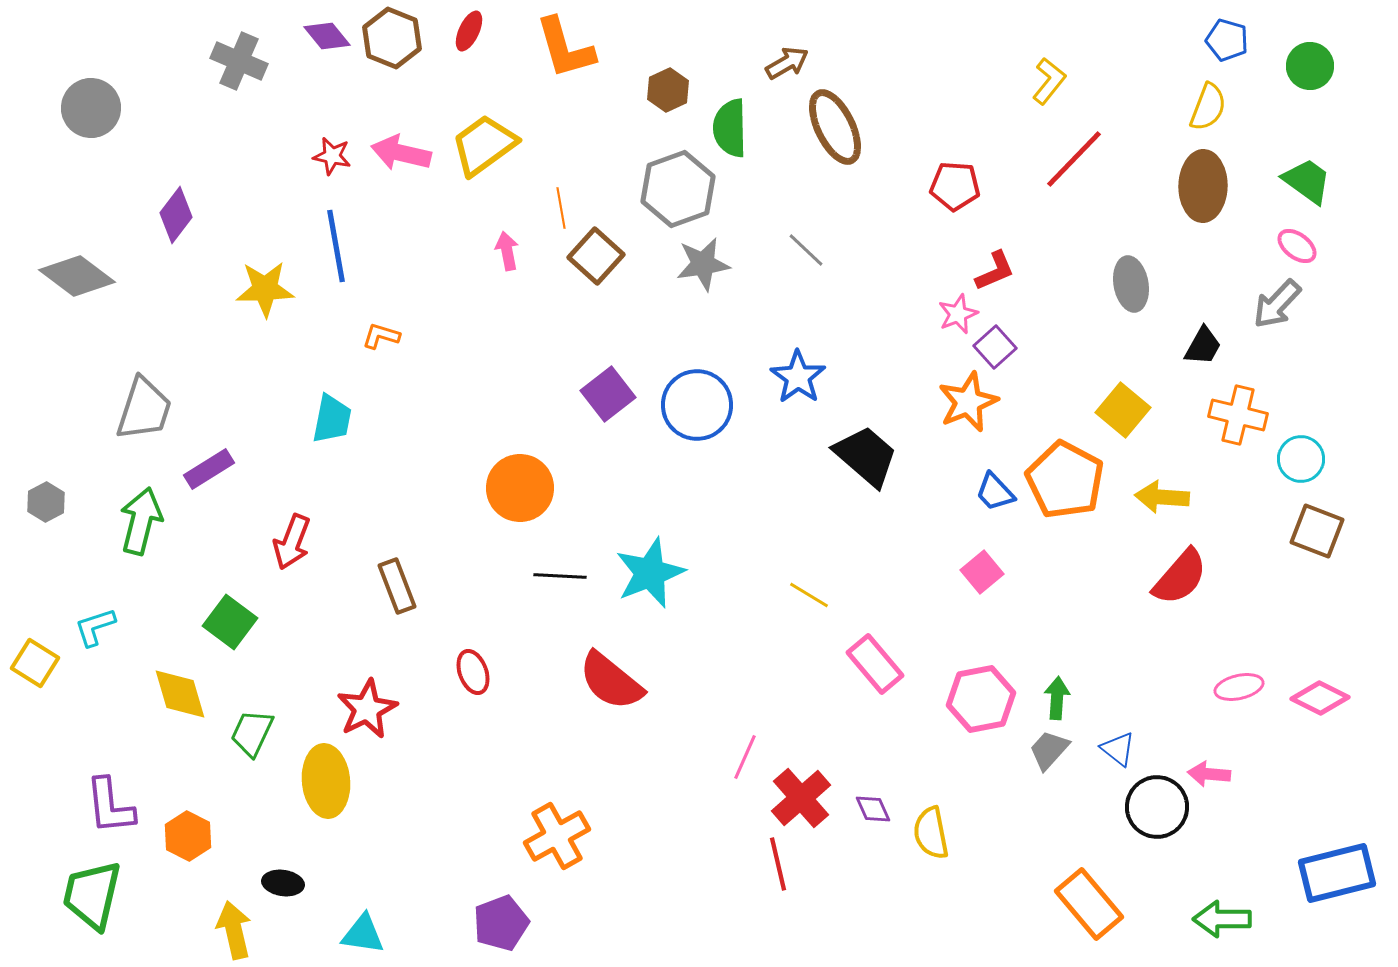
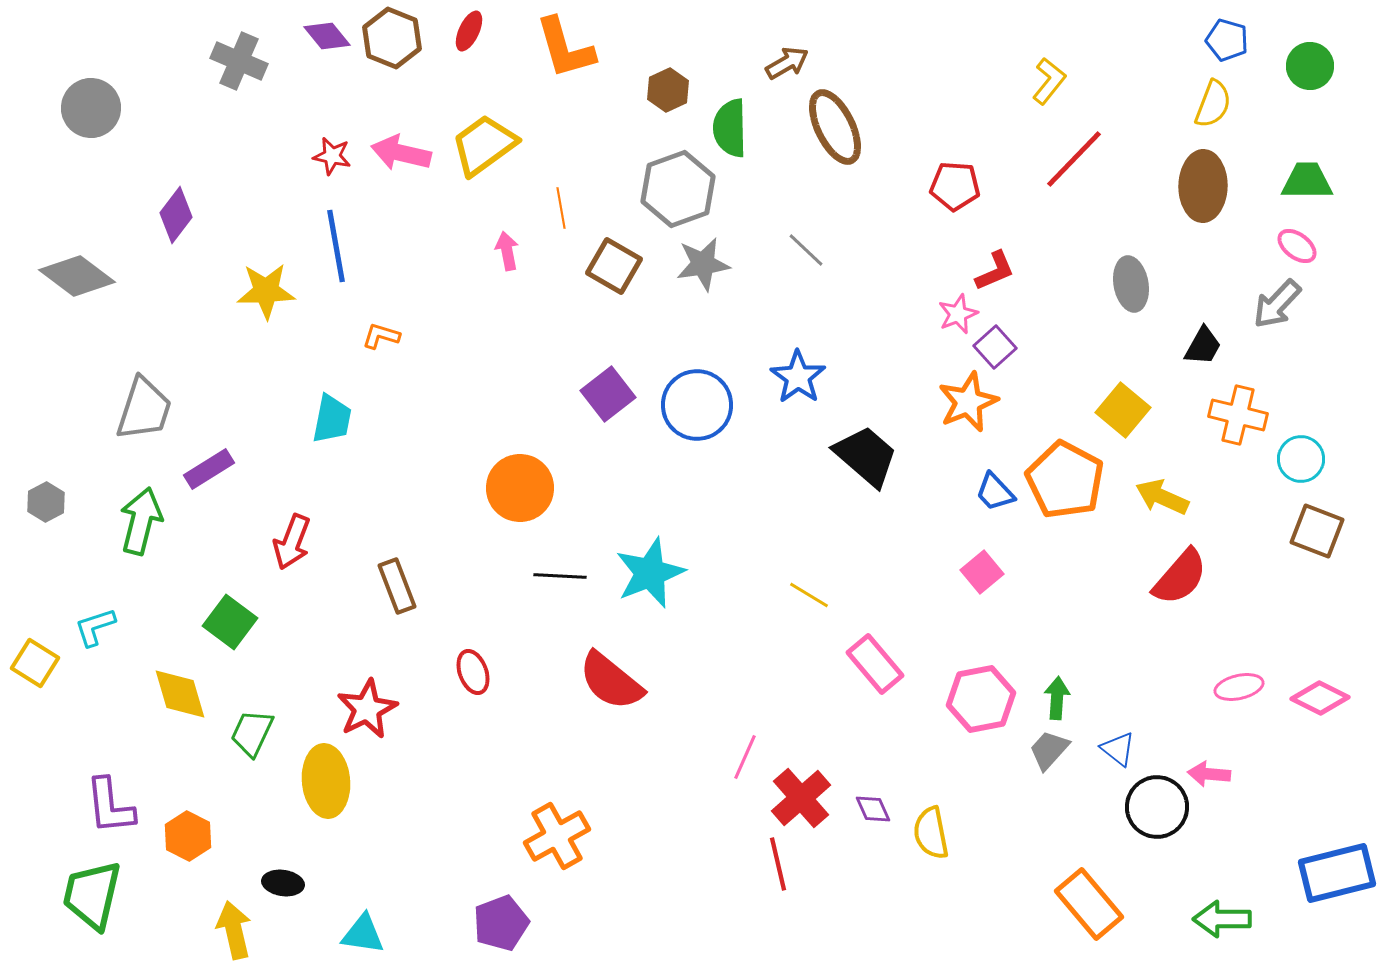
yellow semicircle at (1208, 107): moved 5 px right, 3 px up
green trapezoid at (1307, 181): rotated 36 degrees counterclockwise
brown square at (596, 256): moved 18 px right, 10 px down; rotated 12 degrees counterclockwise
yellow star at (265, 289): moved 1 px right, 2 px down
yellow arrow at (1162, 497): rotated 20 degrees clockwise
